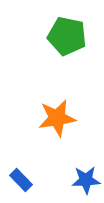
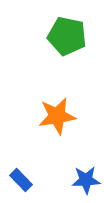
orange star: moved 2 px up
